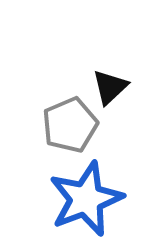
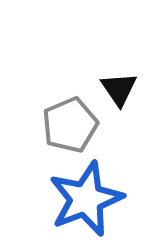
black triangle: moved 9 px right, 2 px down; rotated 21 degrees counterclockwise
